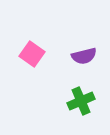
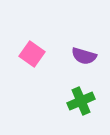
purple semicircle: rotated 30 degrees clockwise
